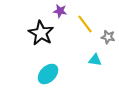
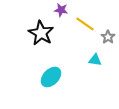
purple star: moved 1 px right, 1 px up
yellow line: rotated 18 degrees counterclockwise
gray star: rotated 24 degrees clockwise
cyan ellipse: moved 3 px right, 3 px down
